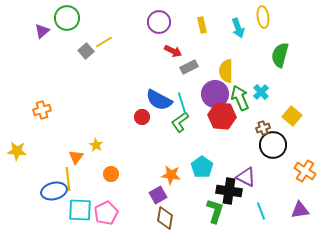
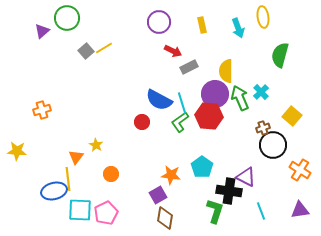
yellow line at (104, 42): moved 6 px down
red hexagon at (222, 116): moved 13 px left
red circle at (142, 117): moved 5 px down
orange cross at (305, 171): moved 5 px left, 1 px up
